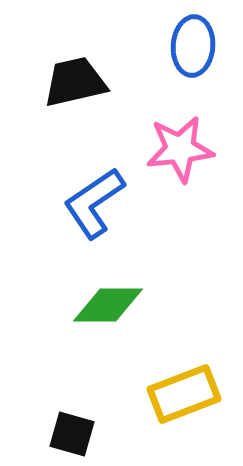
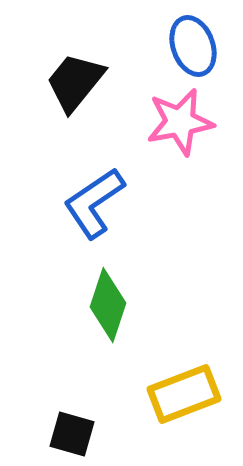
blue ellipse: rotated 24 degrees counterclockwise
black trapezoid: rotated 38 degrees counterclockwise
pink star: moved 27 px up; rotated 4 degrees counterclockwise
green diamond: rotated 72 degrees counterclockwise
